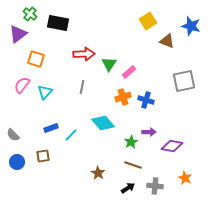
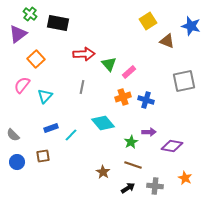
orange square: rotated 30 degrees clockwise
green triangle: rotated 14 degrees counterclockwise
cyan triangle: moved 4 px down
brown star: moved 5 px right, 1 px up
